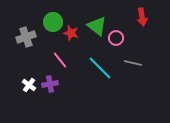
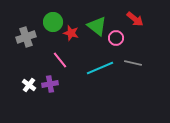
red arrow: moved 7 px left, 2 px down; rotated 42 degrees counterclockwise
cyan line: rotated 68 degrees counterclockwise
